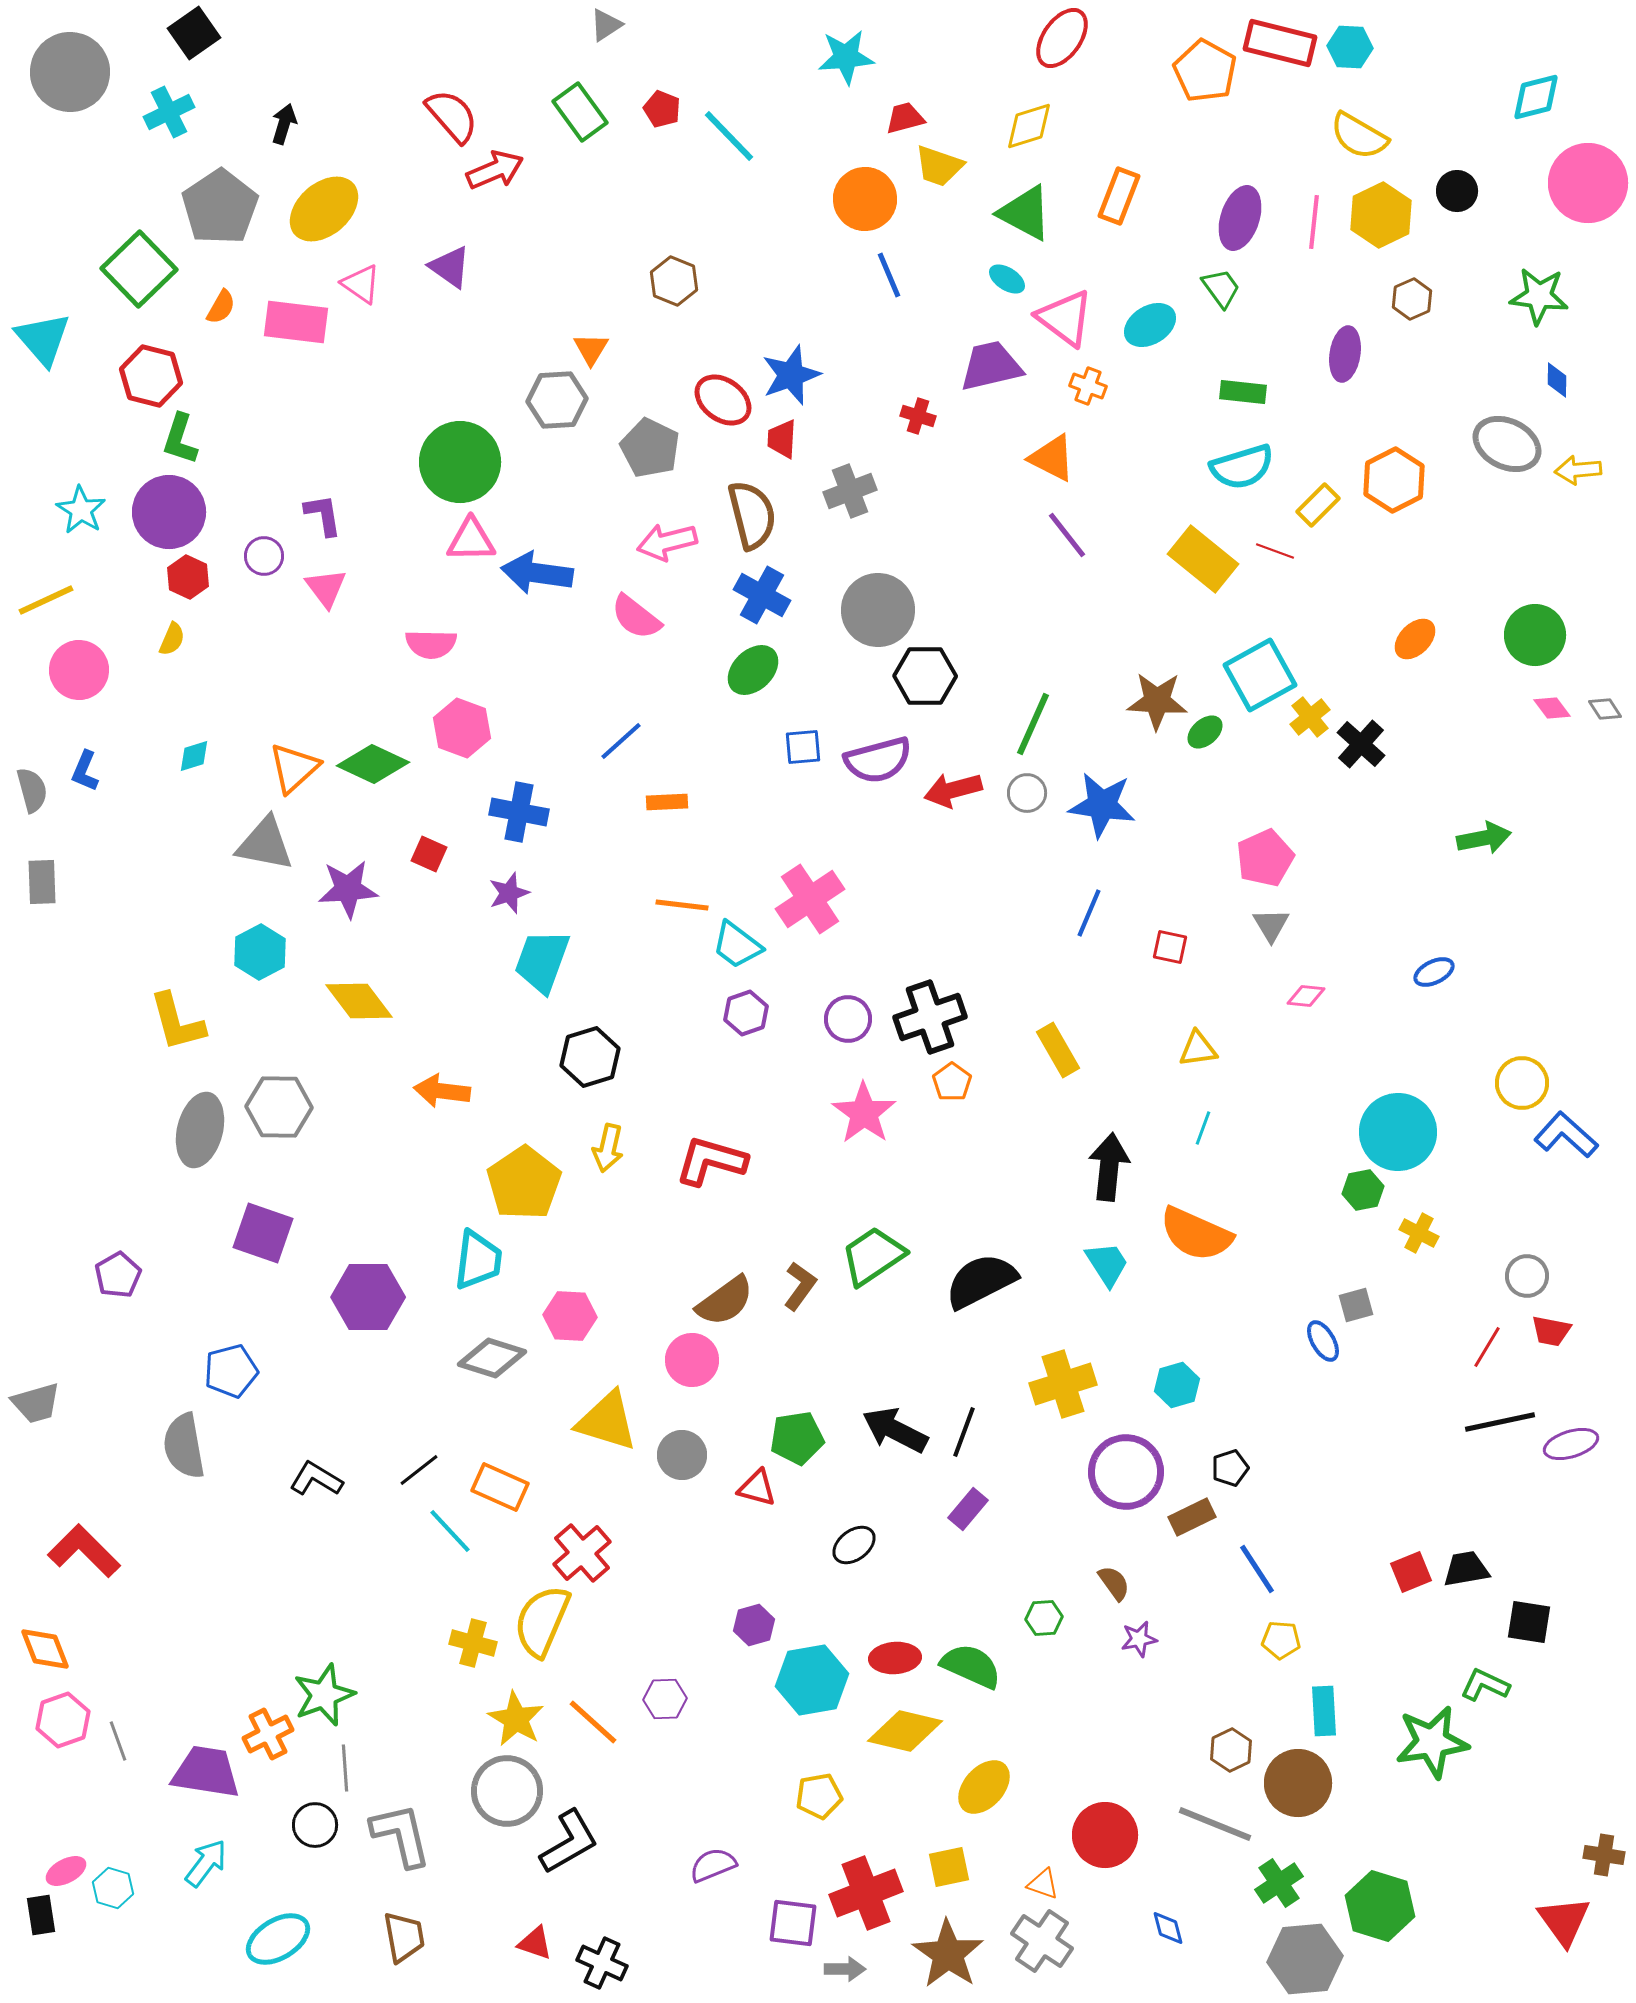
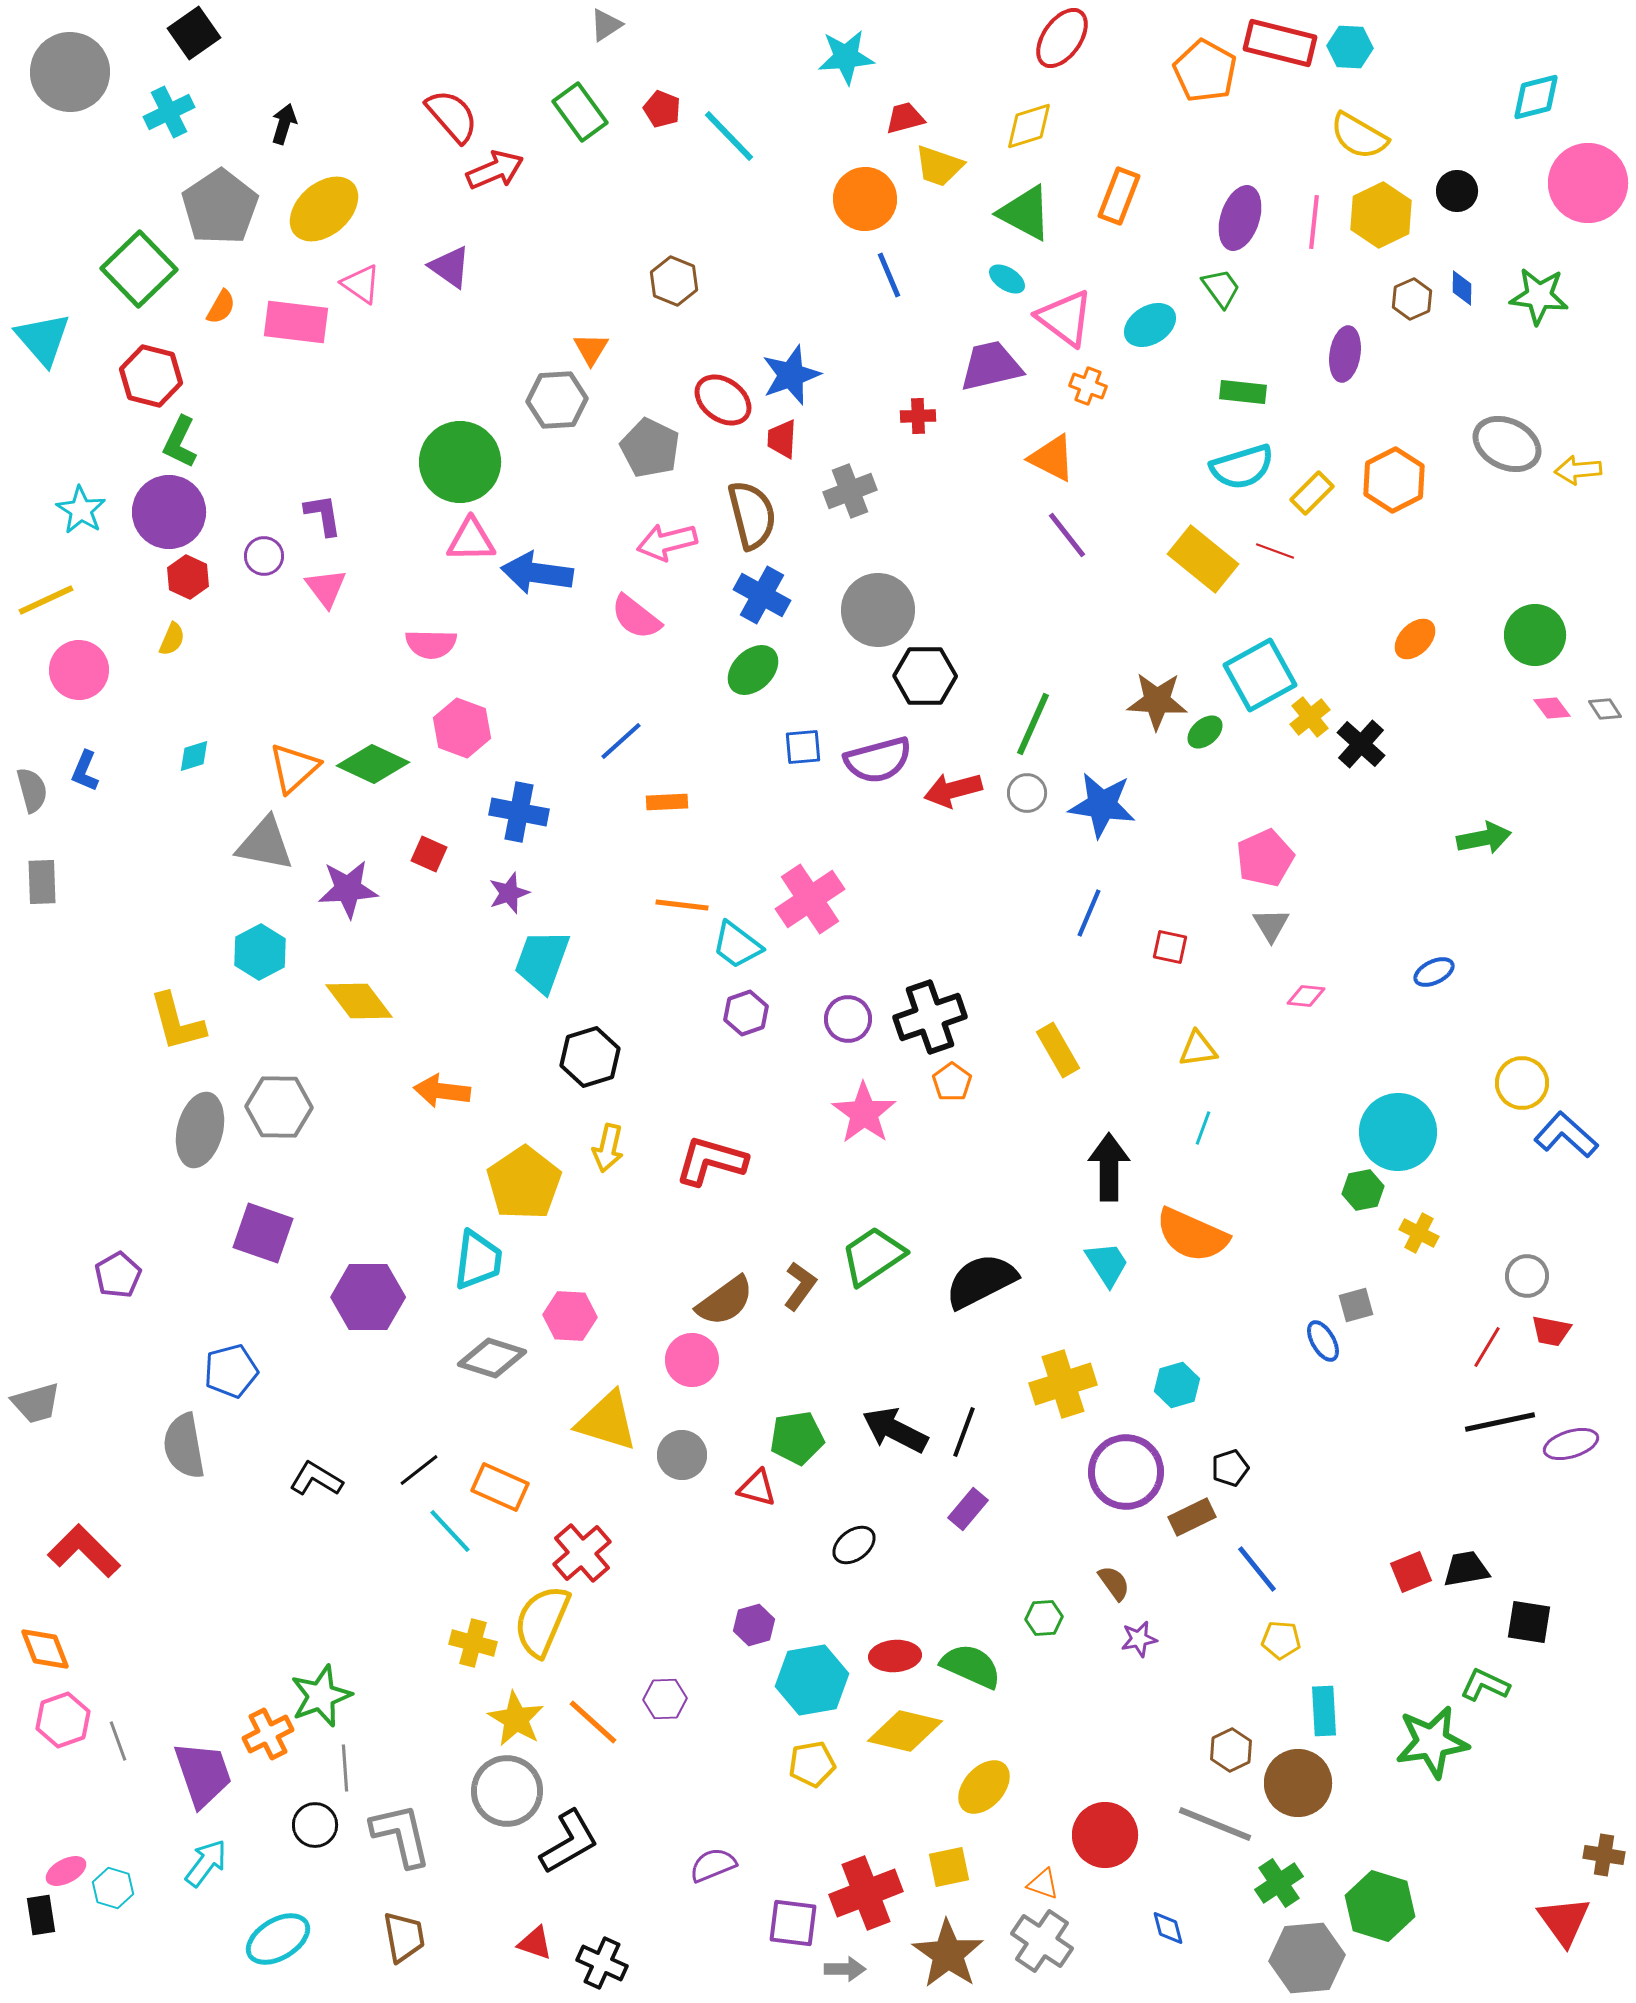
blue diamond at (1557, 380): moved 95 px left, 92 px up
red cross at (918, 416): rotated 20 degrees counterclockwise
green L-shape at (180, 439): moved 3 px down; rotated 8 degrees clockwise
yellow rectangle at (1318, 505): moved 6 px left, 12 px up
black arrow at (1109, 1167): rotated 6 degrees counterclockwise
orange semicircle at (1196, 1234): moved 4 px left, 1 px down
blue line at (1257, 1569): rotated 6 degrees counterclockwise
red ellipse at (895, 1658): moved 2 px up
green star at (324, 1695): moved 3 px left, 1 px down
purple trapezoid at (206, 1772): moved 3 px left, 2 px down; rotated 62 degrees clockwise
yellow pentagon at (819, 1796): moved 7 px left, 32 px up
gray hexagon at (1305, 1959): moved 2 px right, 1 px up
